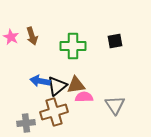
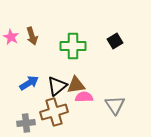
black square: rotated 21 degrees counterclockwise
blue arrow: moved 11 px left, 2 px down; rotated 138 degrees clockwise
